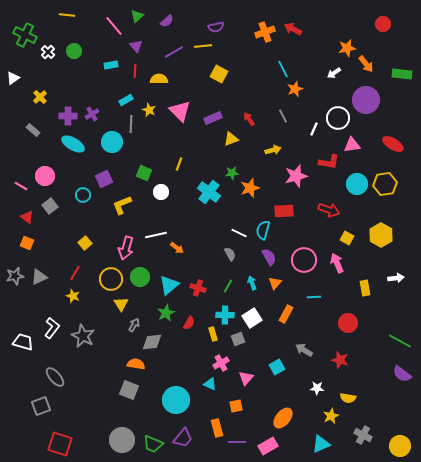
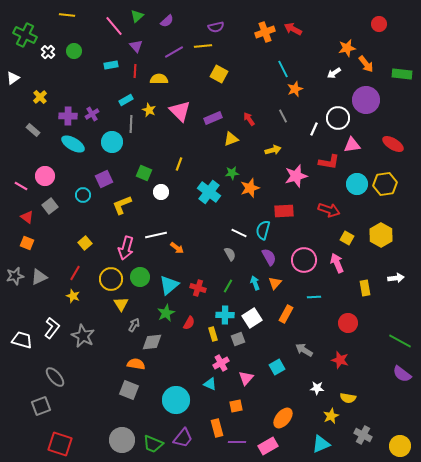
red circle at (383, 24): moved 4 px left
cyan arrow at (252, 283): moved 3 px right
white trapezoid at (23, 342): moved 1 px left, 2 px up
